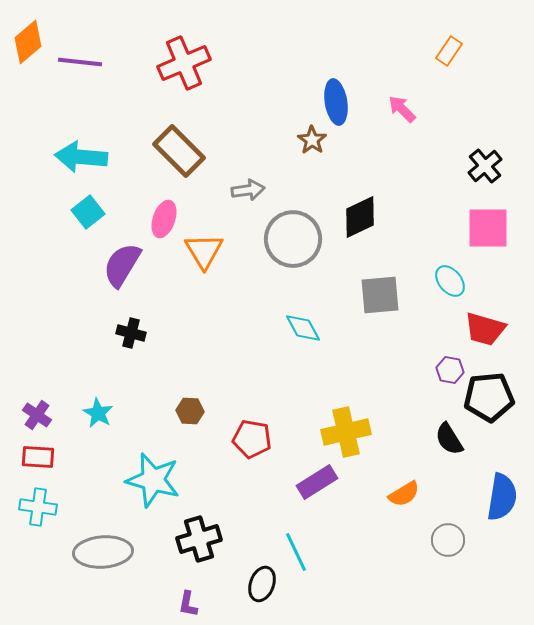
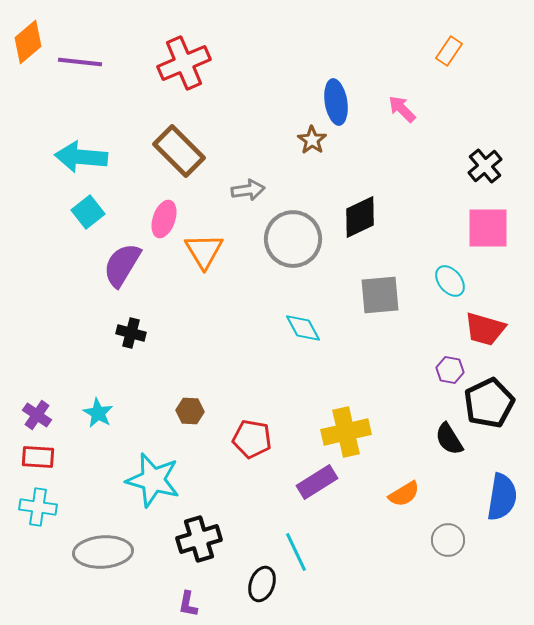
black pentagon at (489, 397): moved 6 px down; rotated 21 degrees counterclockwise
